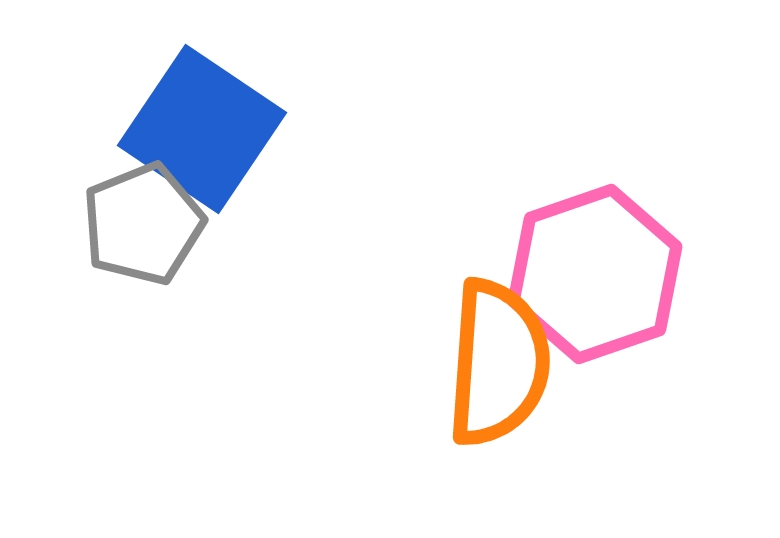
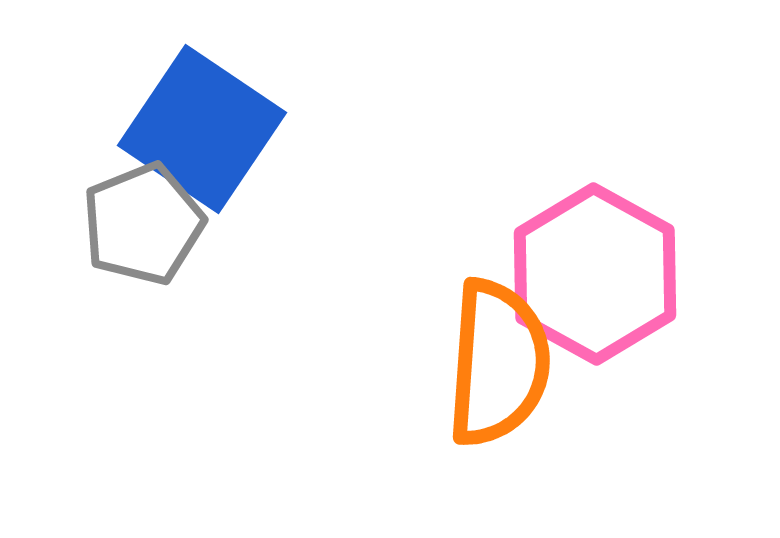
pink hexagon: rotated 12 degrees counterclockwise
